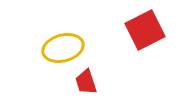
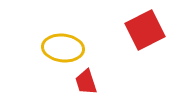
yellow ellipse: rotated 21 degrees clockwise
